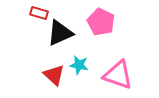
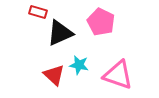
red rectangle: moved 1 px left, 1 px up
